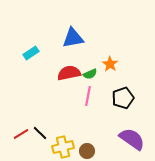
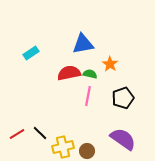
blue triangle: moved 10 px right, 6 px down
green semicircle: rotated 144 degrees counterclockwise
red line: moved 4 px left
purple semicircle: moved 9 px left
